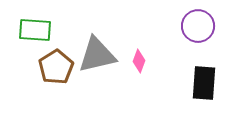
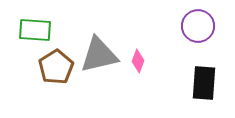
gray triangle: moved 2 px right
pink diamond: moved 1 px left
